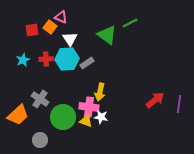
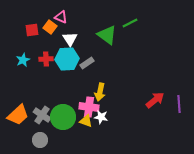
gray cross: moved 2 px right, 16 px down
purple line: rotated 12 degrees counterclockwise
